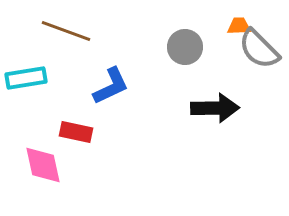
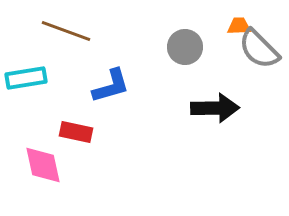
blue L-shape: rotated 9 degrees clockwise
